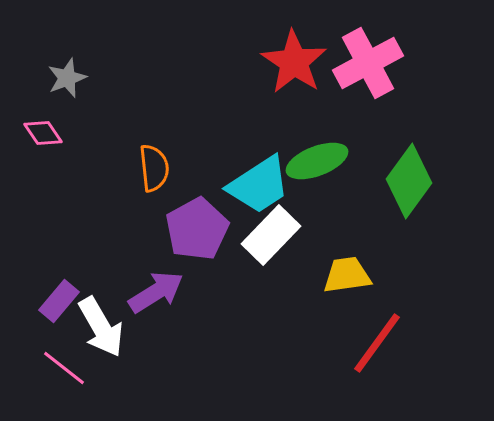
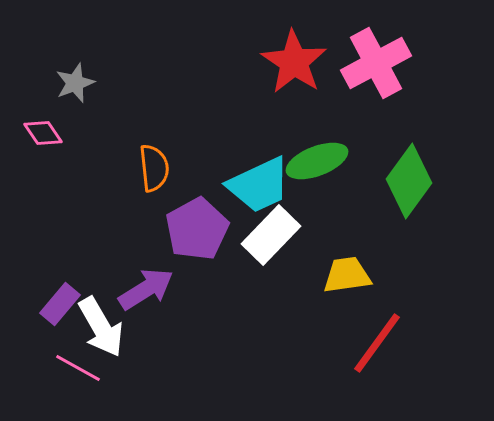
pink cross: moved 8 px right
gray star: moved 8 px right, 5 px down
cyan trapezoid: rotated 8 degrees clockwise
purple arrow: moved 10 px left, 3 px up
purple rectangle: moved 1 px right, 3 px down
pink line: moved 14 px right; rotated 9 degrees counterclockwise
